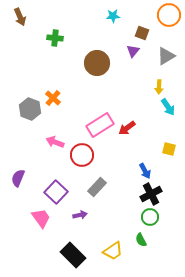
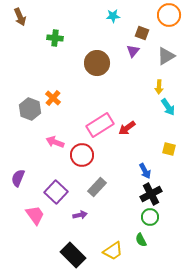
pink trapezoid: moved 6 px left, 3 px up
